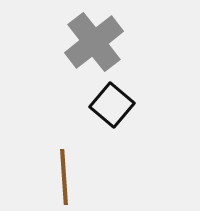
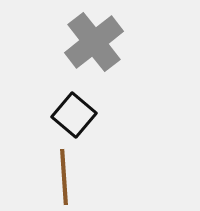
black square: moved 38 px left, 10 px down
